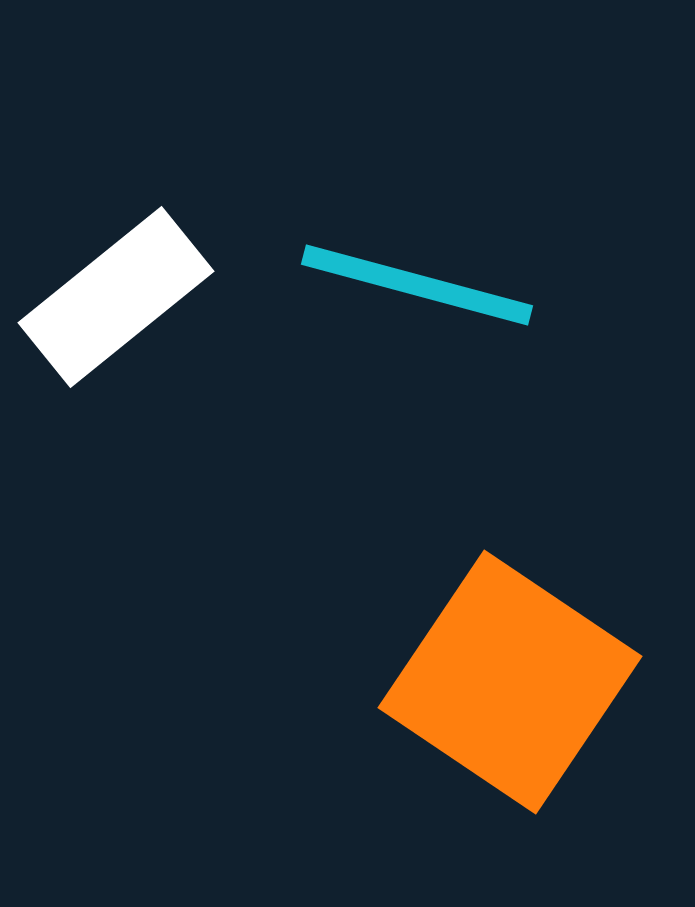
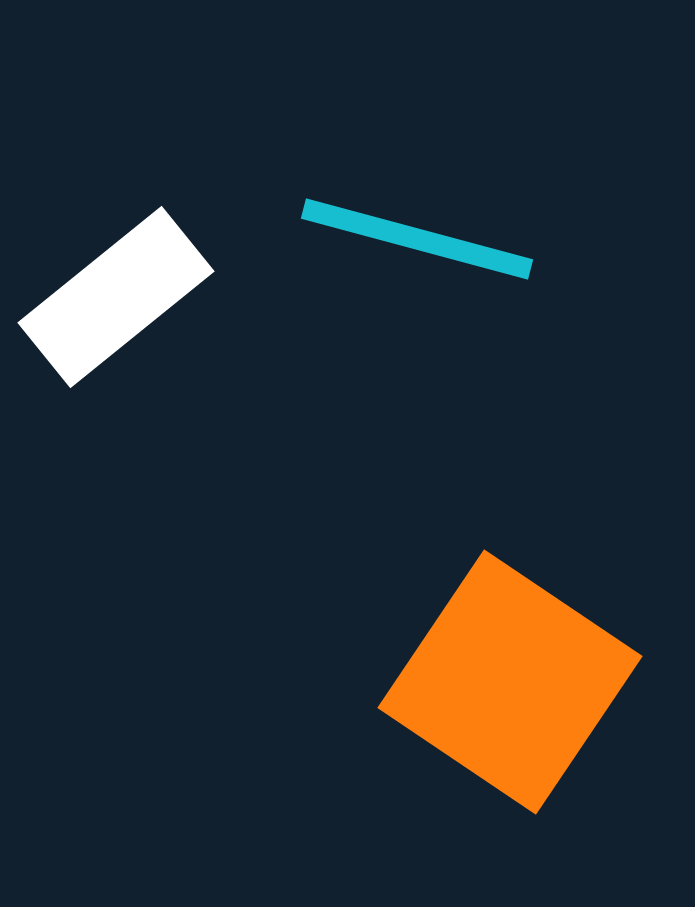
cyan line: moved 46 px up
